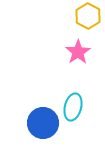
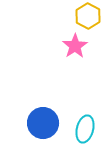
pink star: moved 3 px left, 6 px up
cyan ellipse: moved 12 px right, 22 px down
